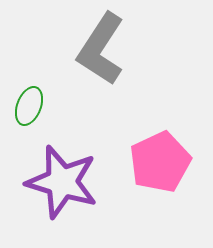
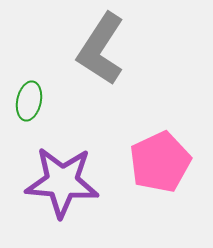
green ellipse: moved 5 px up; rotated 9 degrees counterclockwise
purple star: rotated 12 degrees counterclockwise
